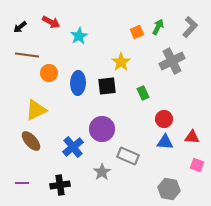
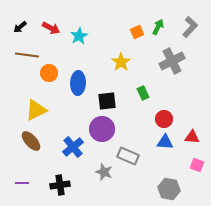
red arrow: moved 6 px down
black square: moved 15 px down
gray star: moved 2 px right; rotated 18 degrees counterclockwise
